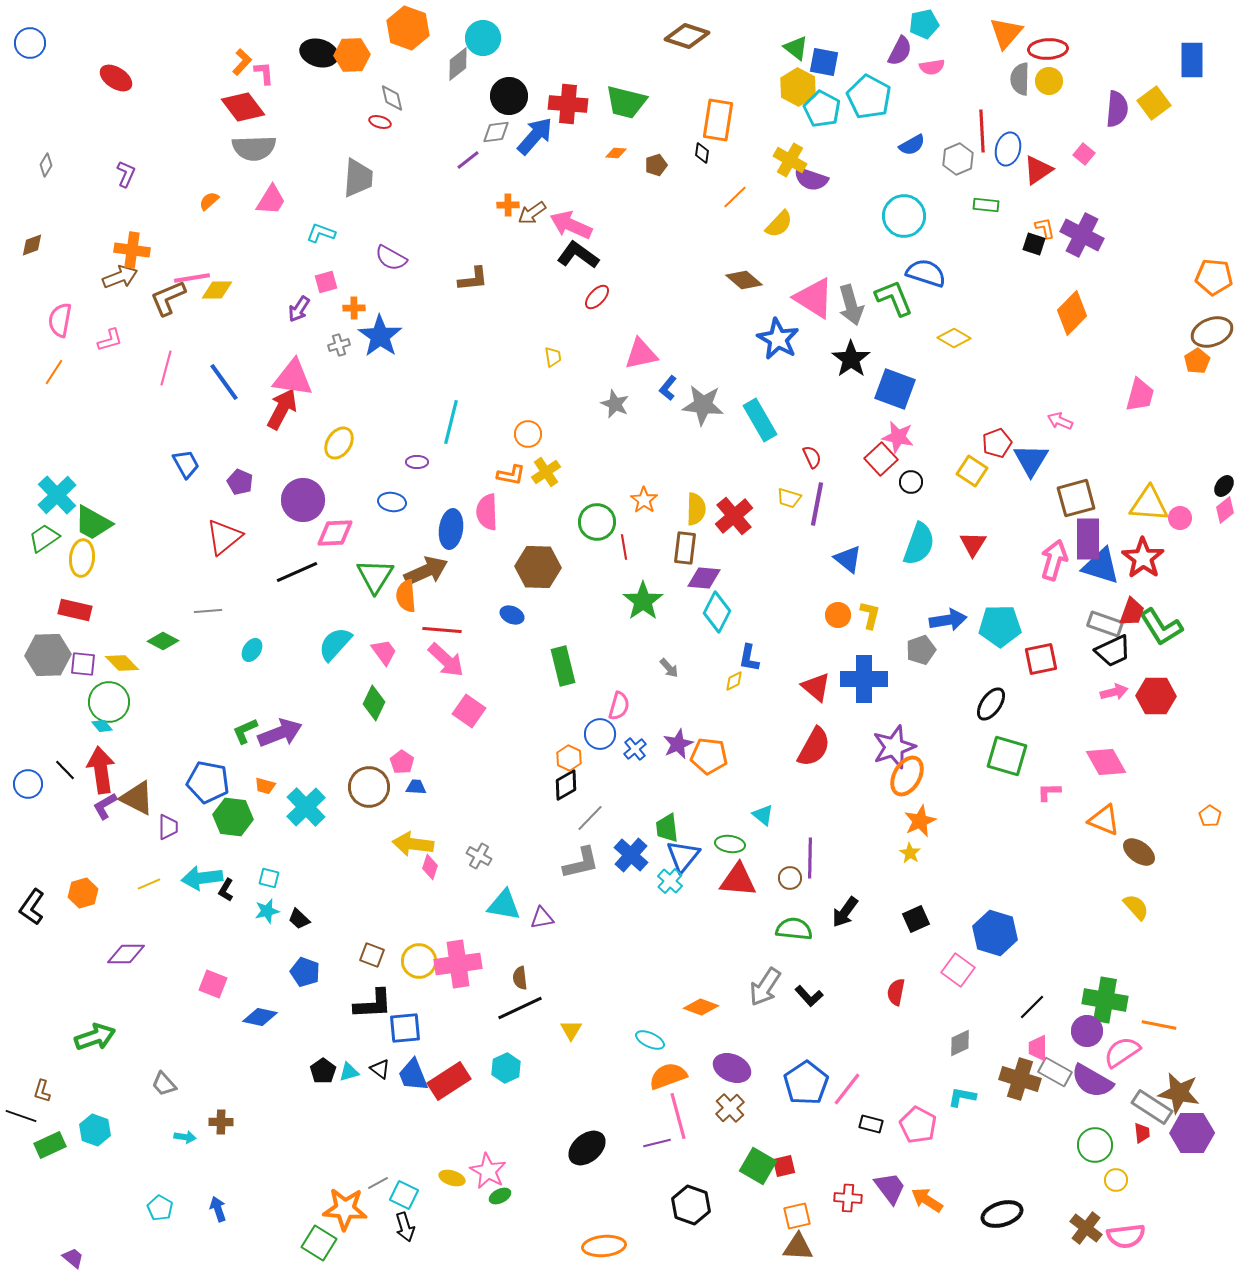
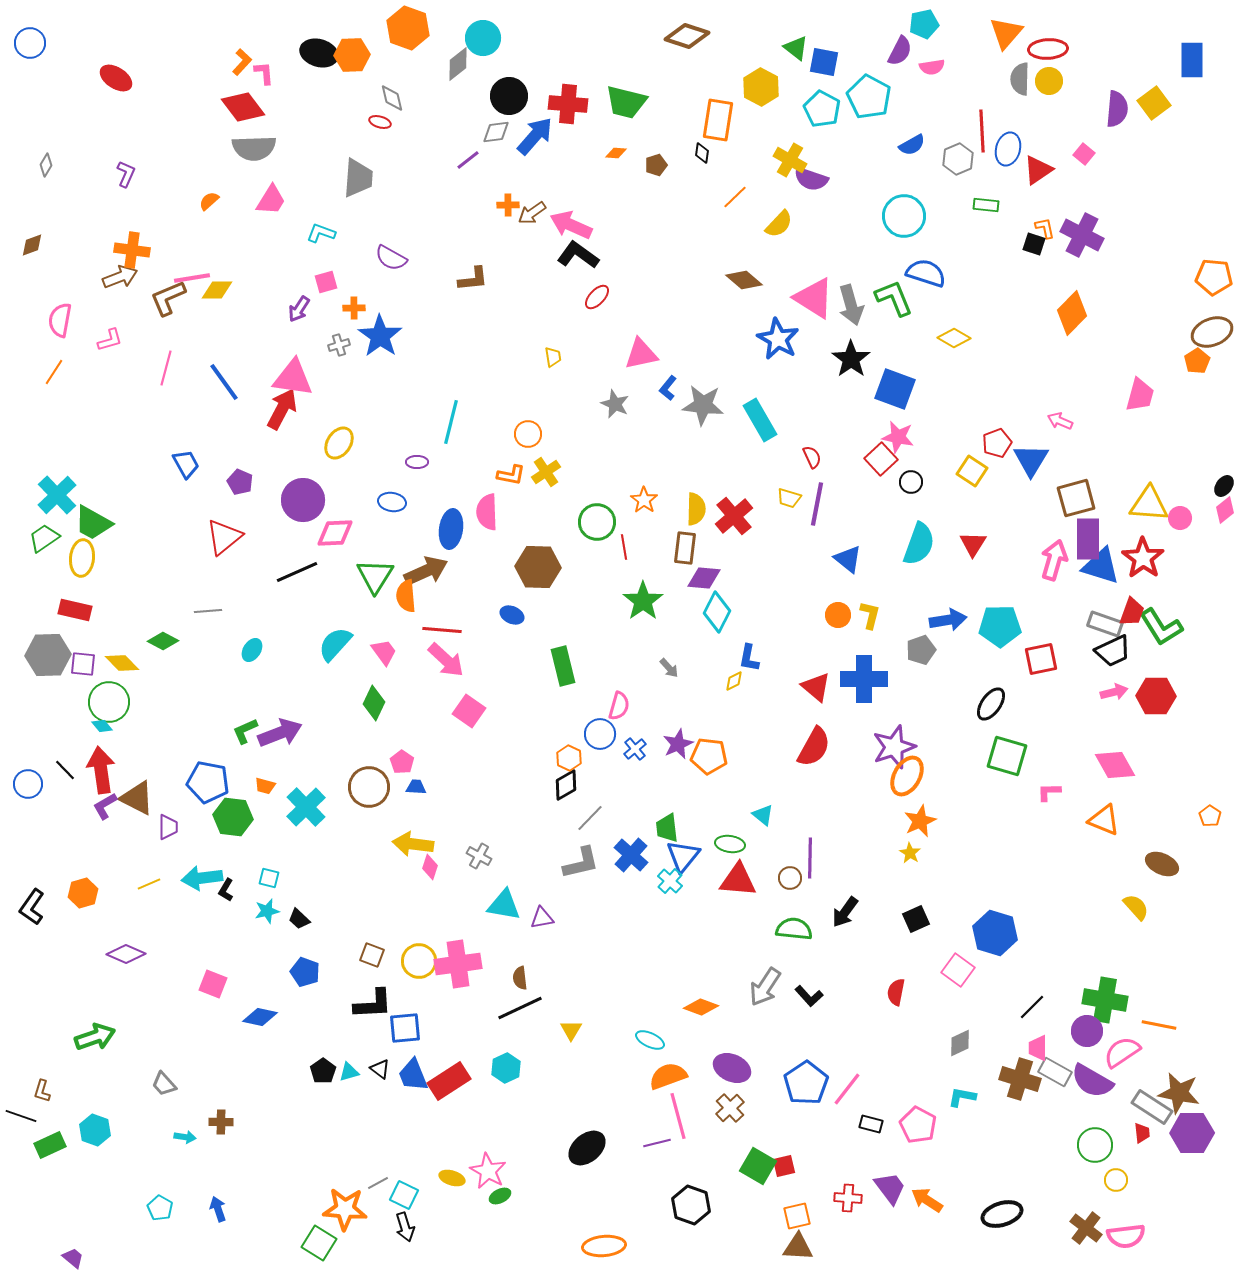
yellow hexagon at (798, 87): moved 37 px left
pink diamond at (1106, 762): moved 9 px right, 3 px down
brown ellipse at (1139, 852): moved 23 px right, 12 px down; rotated 12 degrees counterclockwise
purple diamond at (126, 954): rotated 24 degrees clockwise
